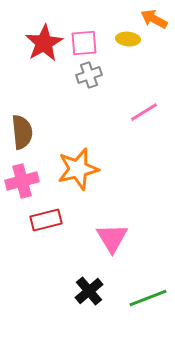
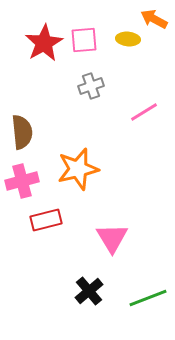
pink square: moved 3 px up
gray cross: moved 2 px right, 11 px down
